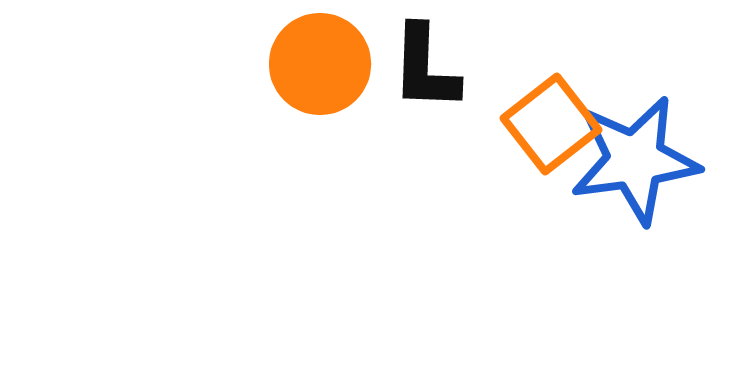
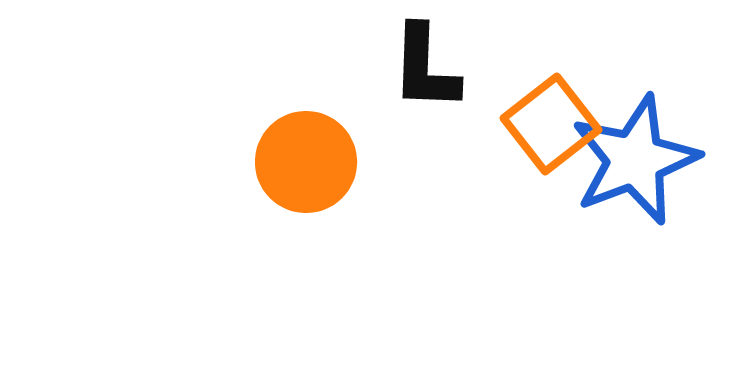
orange circle: moved 14 px left, 98 px down
blue star: rotated 13 degrees counterclockwise
